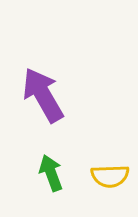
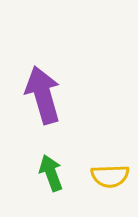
purple arrow: rotated 14 degrees clockwise
